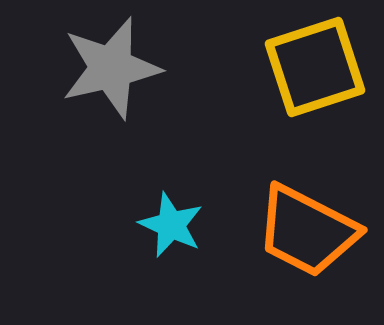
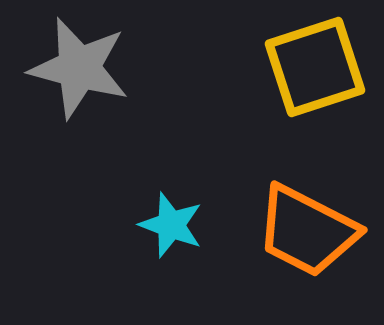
gray star: moved 32 px left; rotated 28 degrees clockwise
cyan star: rotated 4 degrees counterclockwise
